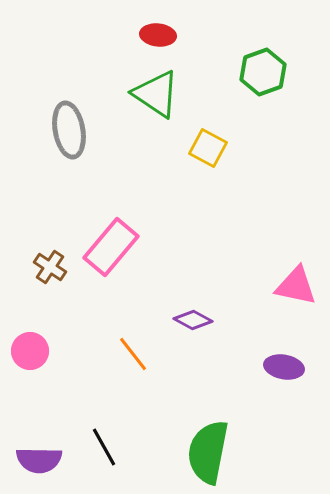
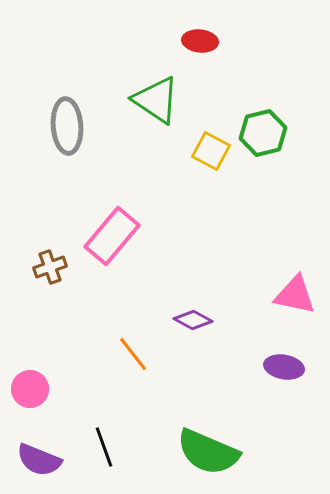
red ellipse: moved 42 px right, 6 px down
green hexagon: moved 61 px down; rotated 6 degrees clockwise
green triangle: moved 6 px down
gray ellipse: moved 2 px left, 4 px up; rotated 6 degrees clockwise
yellow square: moved 3 px right, 3 px down
pink rectangle: moved 1 px right, 11 px up
brown cross: rotated 36 degrees clockwise
pink triangle: moved 1 px left, 9 px down
pink circle: moved 38 px down
black line: rotated 9 degrees clockwise
green semicircle: rotated 78 degrees counterclockwise
purple semicircle: rotated 21 degrees clockwise
